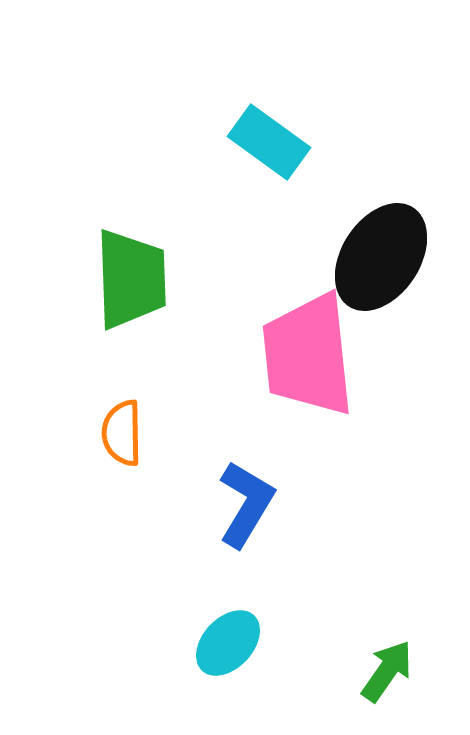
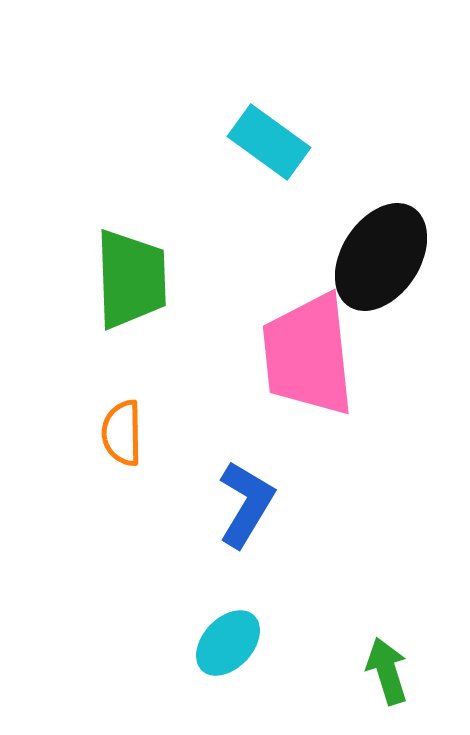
green arrow: rotated 52 degrees counterclockwise
